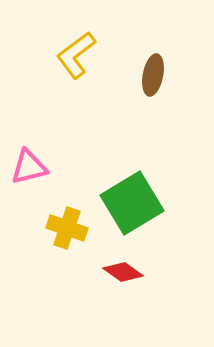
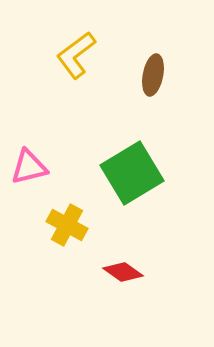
green square: moved 30 px up
yellow cross: moved 3 px up; rotated 9 degrees clockwise
